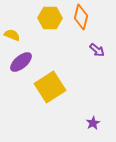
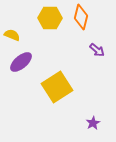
yellow square: moved 7 px right
